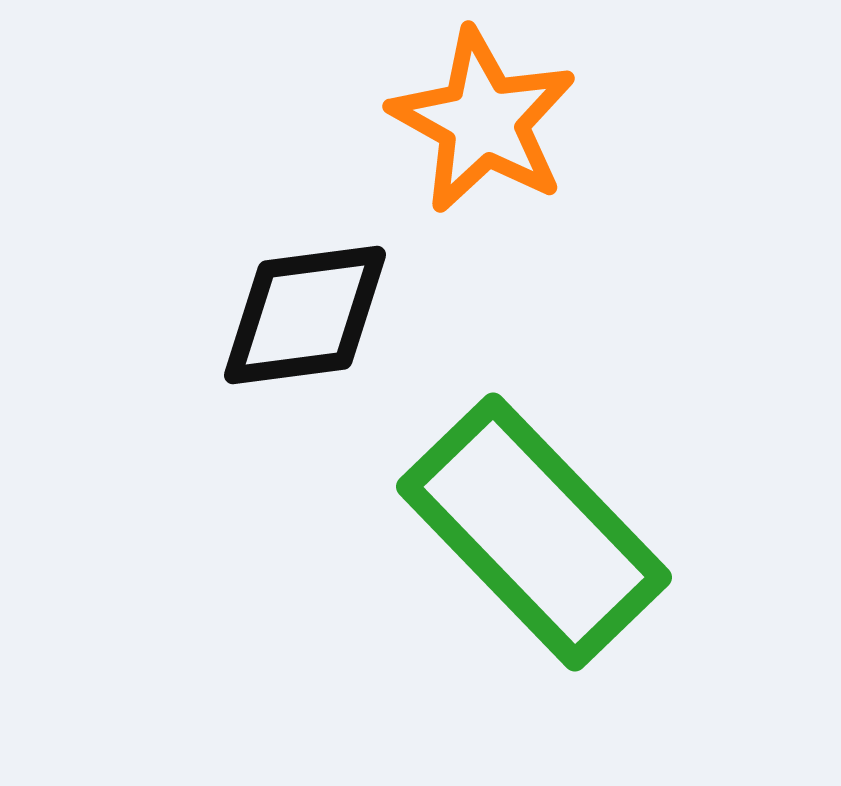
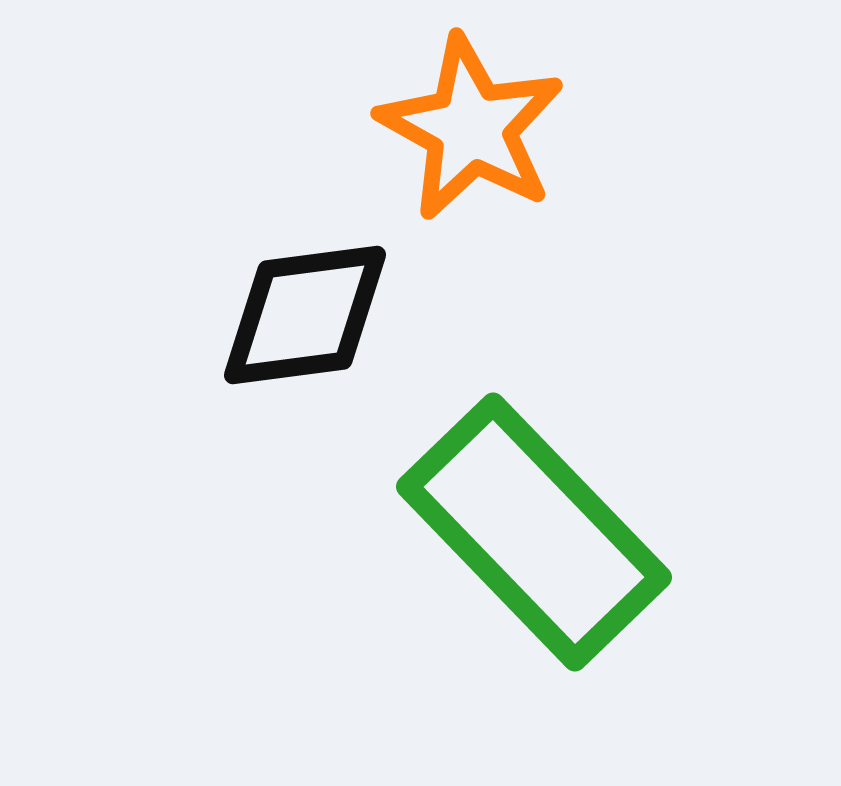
orange star: moved 12 px left, 7 px down
